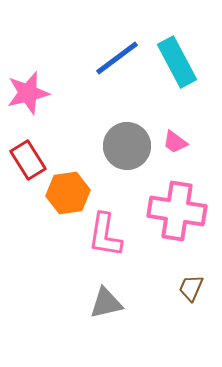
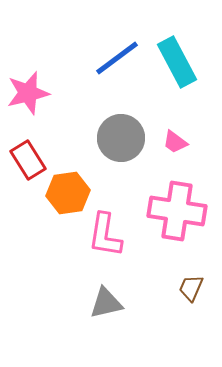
gray circle: moved 6 px left, 8 px up
